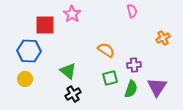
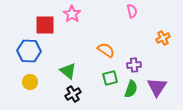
yellow circle: moved 5 px right, 3 px down
